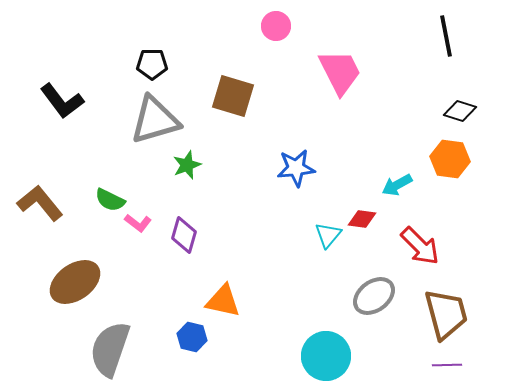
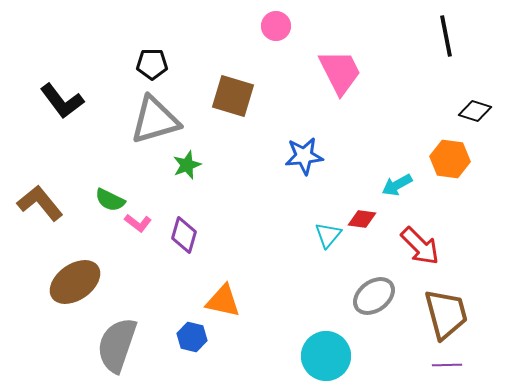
black diamond: moved 15 px right
blue star: moved 8 px right, 12 px up
gray semicircle: moved 7 px right, 4 px up
